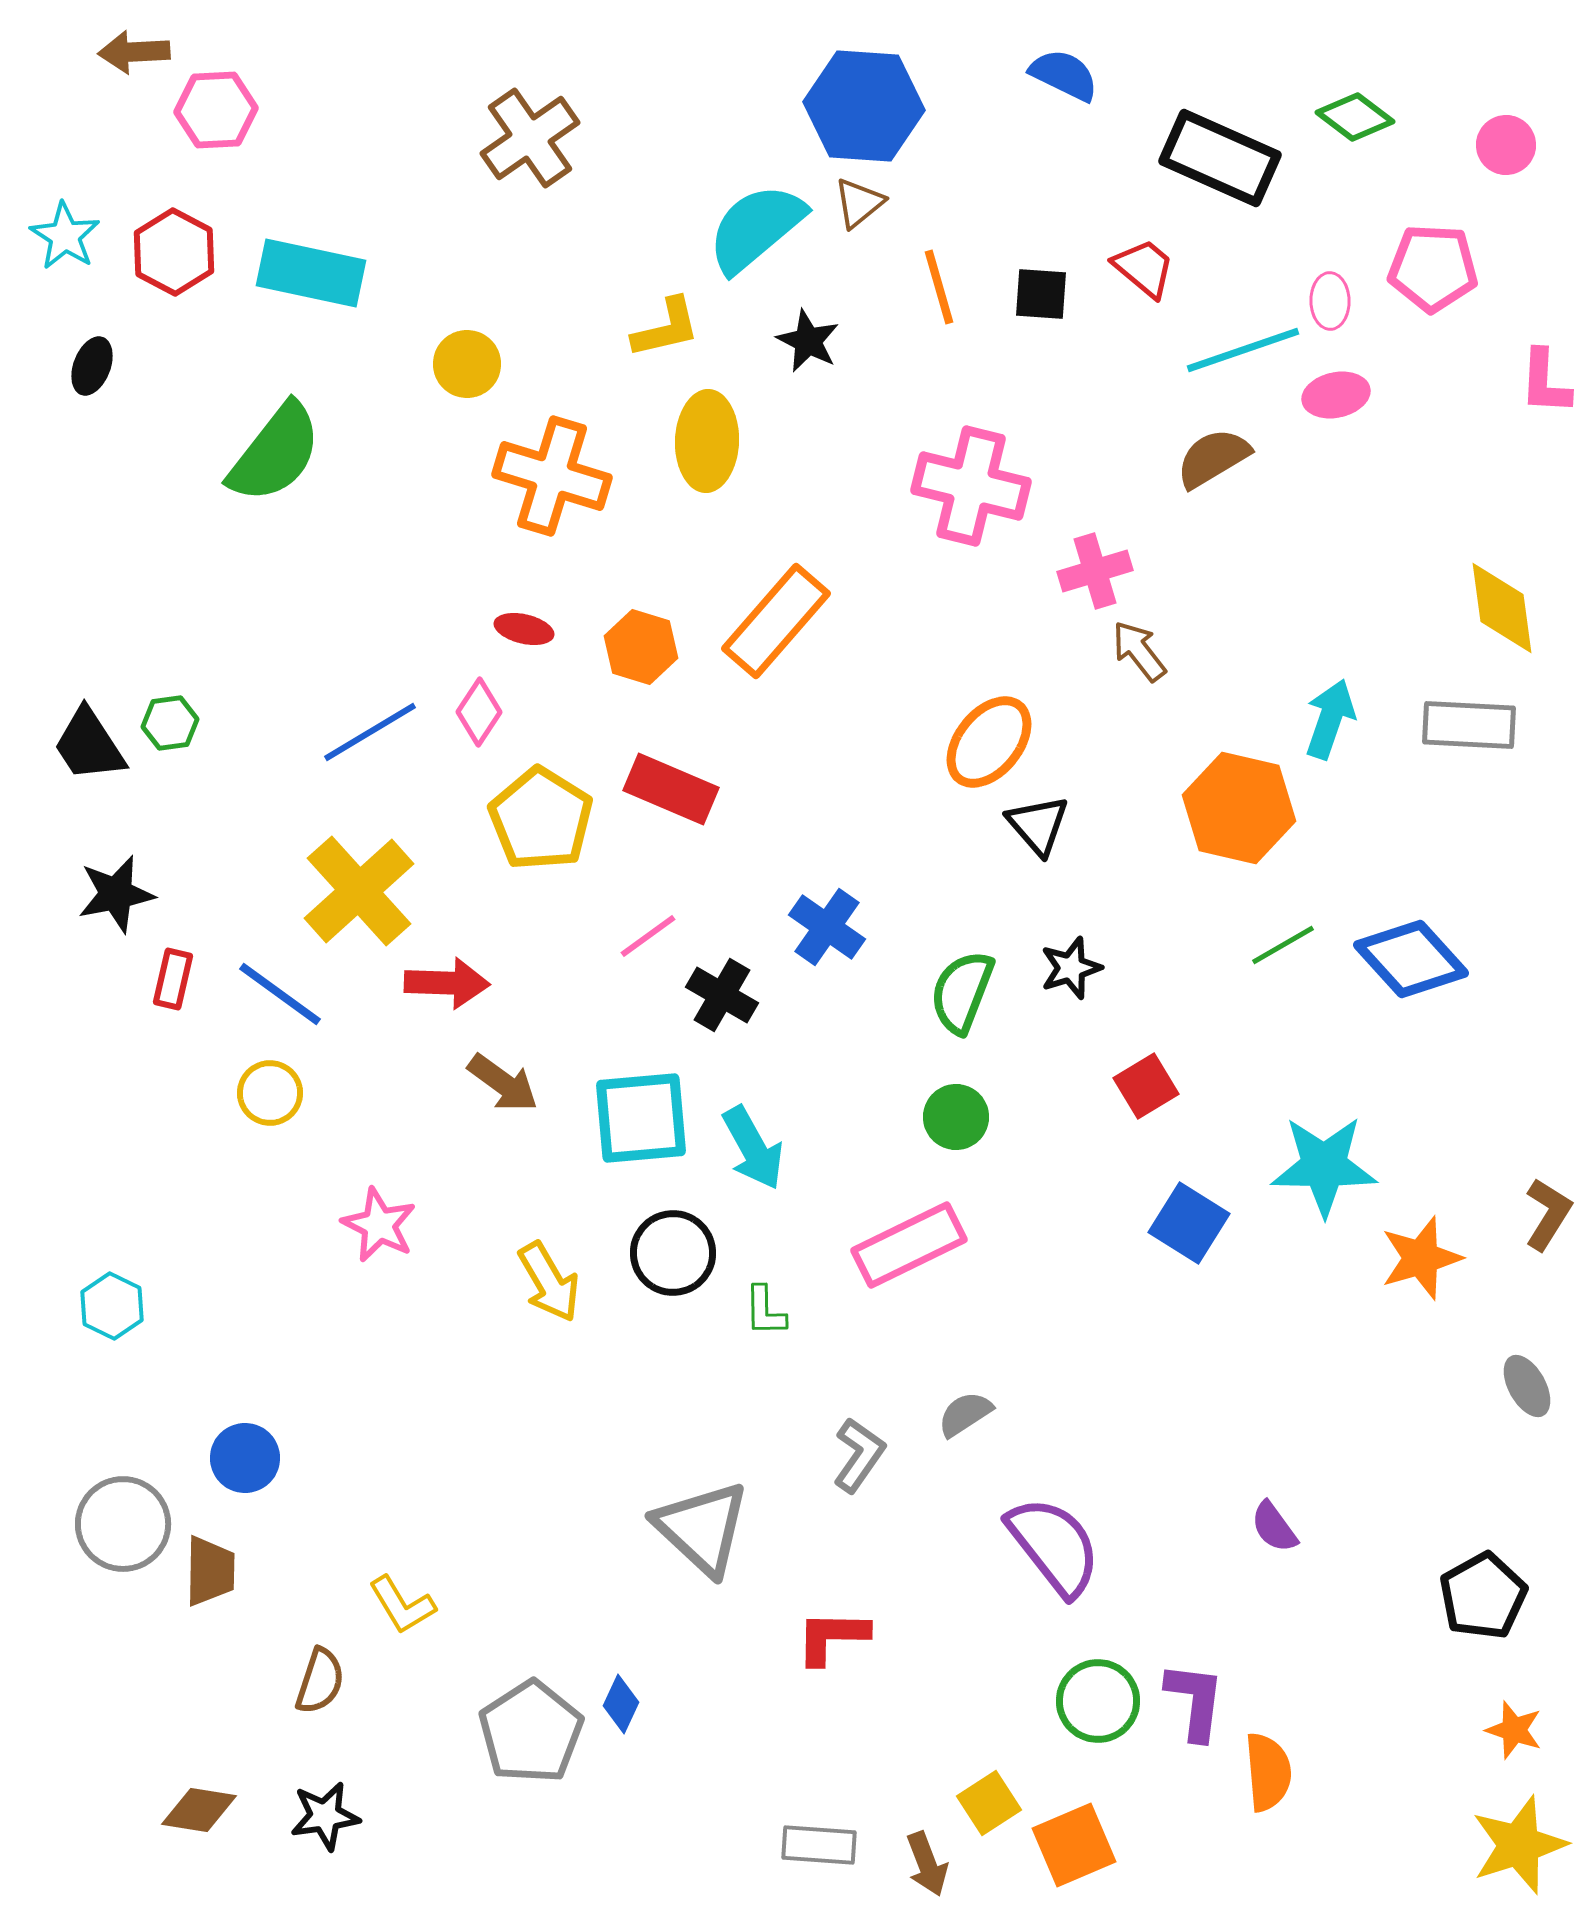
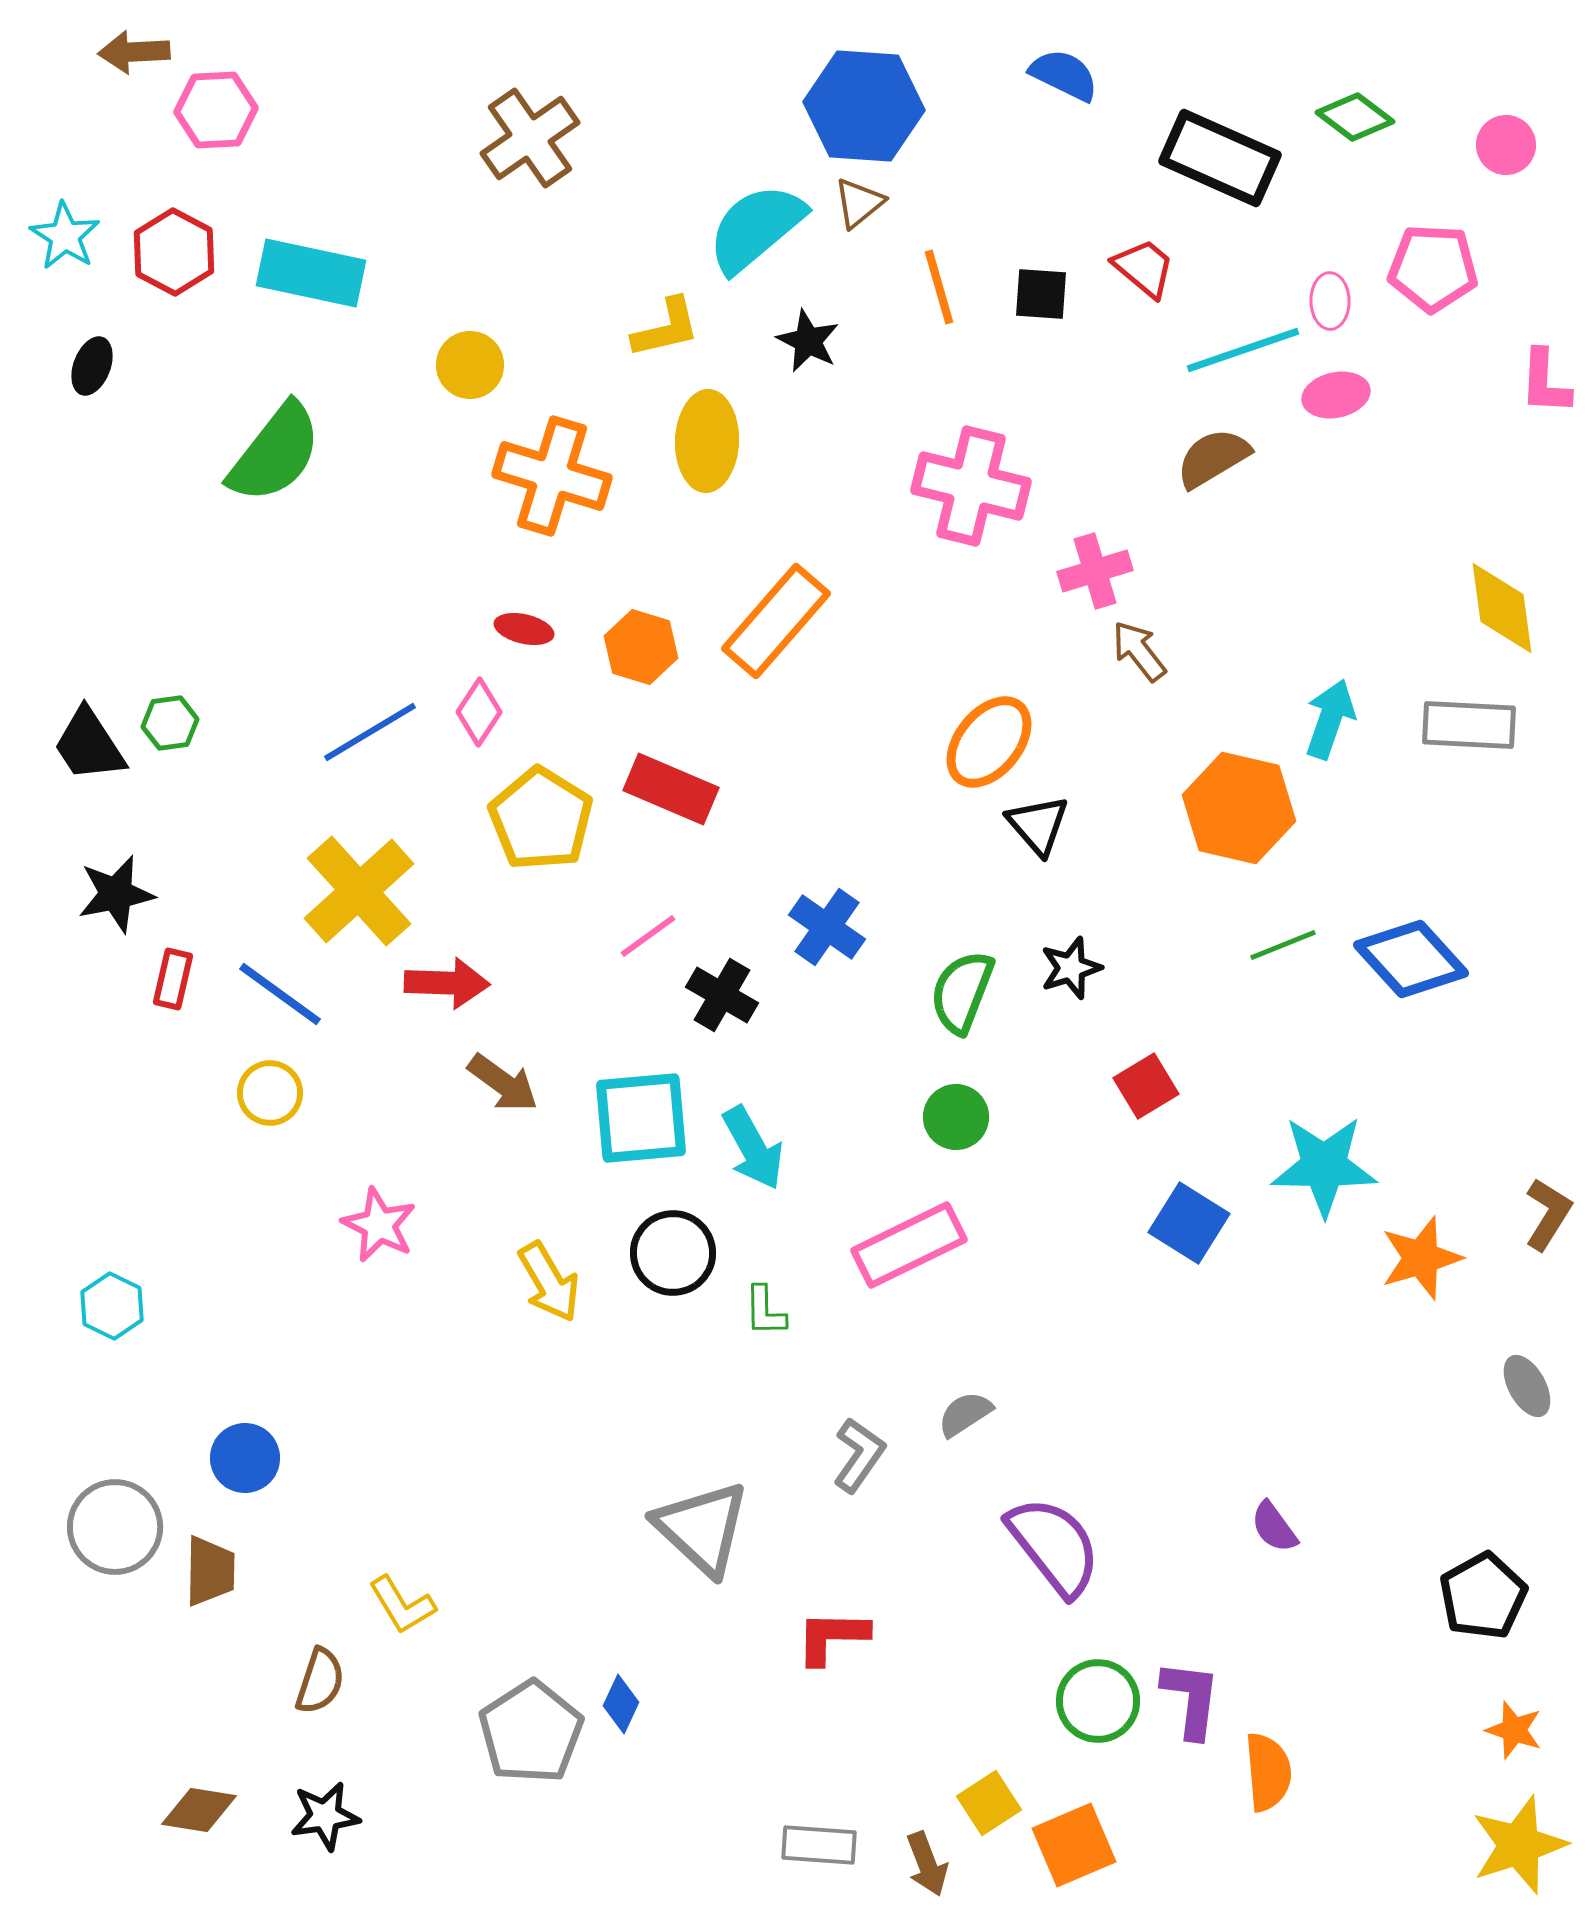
yellow circle at (467, 364): moved 3 px right, 1 px down
green line at (1283, 945): rotated 8 degrees clockwise
gray circle at (123, 1524): moved 8 px left, 3 px down
purple L-shape at (1195, 1701): moved 4 px left, 2 px up
